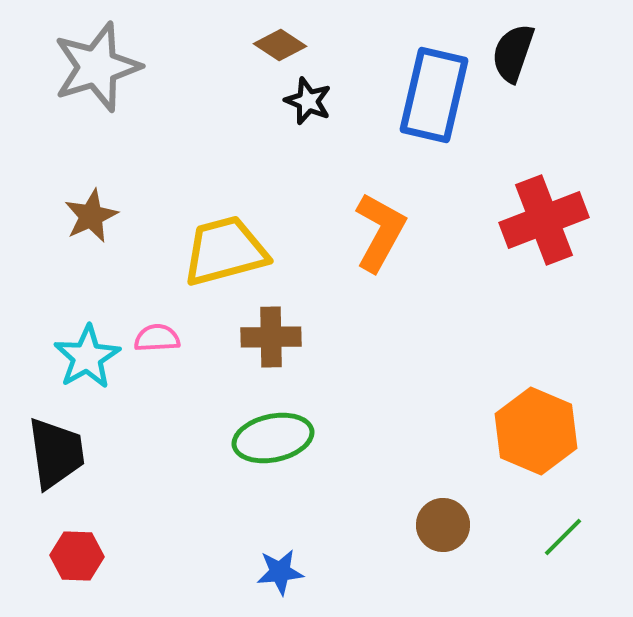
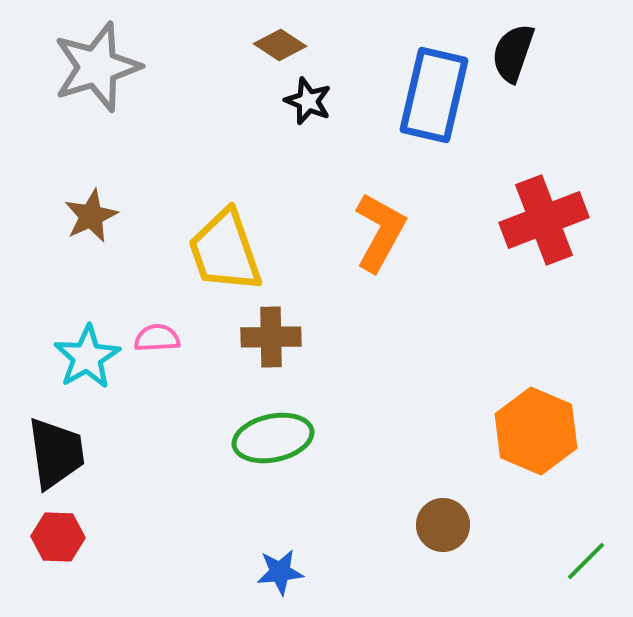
yellow trapezoid: rotated 94 degrees counterclockwise
green line: moved 23 px right, 24 px down
red hexagon: moved 19 px left, 19 px up
